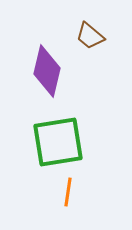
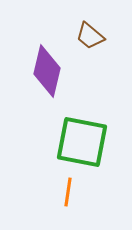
green square: moved 24 px right; rotated 20 degrees clockwise
